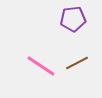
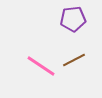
brown line: moved 3 px left, 3 px up
